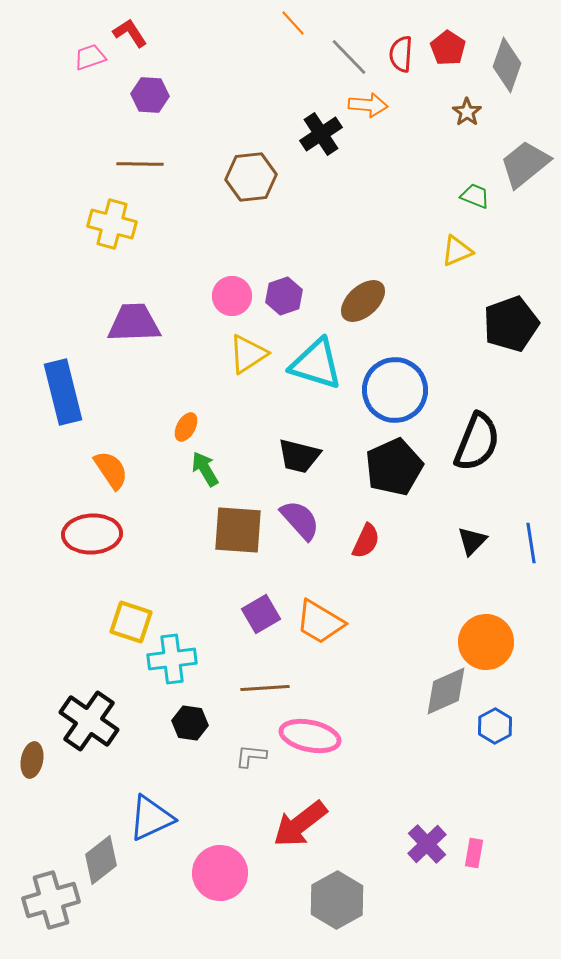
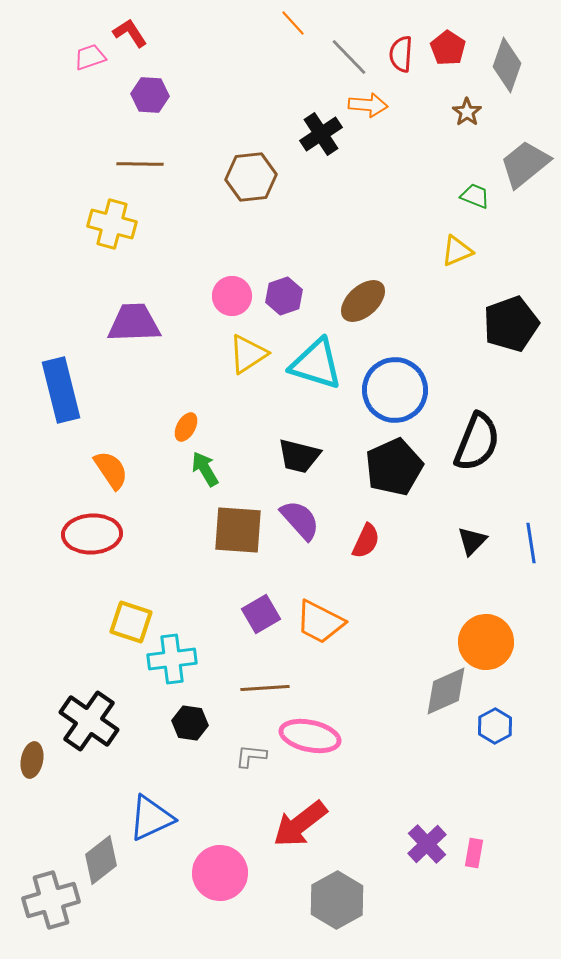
blue rectangle at (63, 392): moved 2 px left, 2 px up
orange trapezoid at (320, 622): rotated 4 degrees counterclockwise
